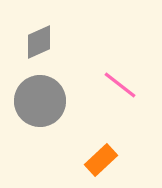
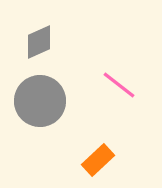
pink line: moved 1 px left
orange rectangle: moved 3 px left
